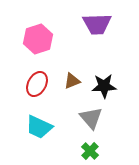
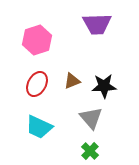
pink hexagon: moved 1 px left, 1 px down
